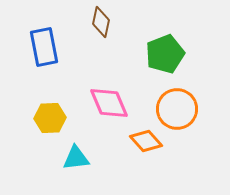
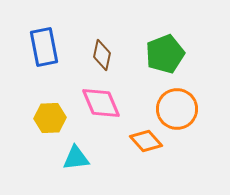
brown diamond: moved 1 px right, 33 px down
pink diamond: moved 8 px left
